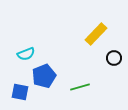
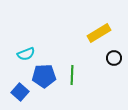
yellow rectangle: moved 3 px right, 1 px up; rotated 15 degrees clockwise
blue pentagon: rotated 20 degrees clockwise
green line: moved 8 px left, 12 px up; rotated 72 degrees counterclockwise
blue square: rotated 30 degrees clockwise
